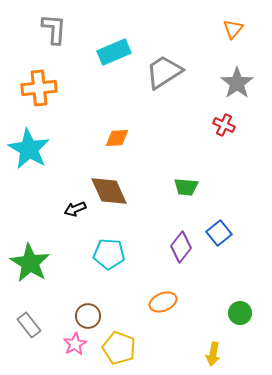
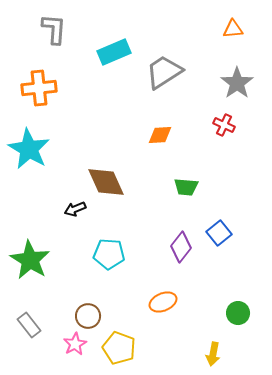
orange triangle: rotated 45 degrees clockwise
orange diamond: moved 43 px right, 3 px up
brown diamond: moved 3 px left, 9 px up
green star: moved 3 px up
green circle: moved 2 px left
